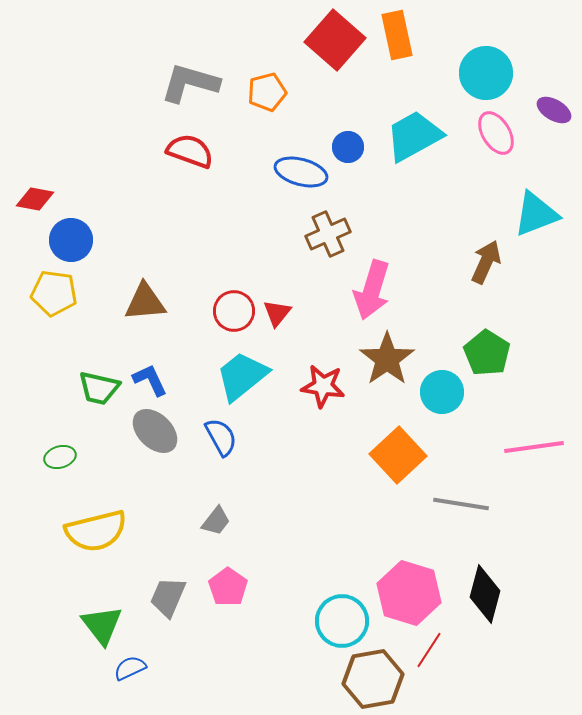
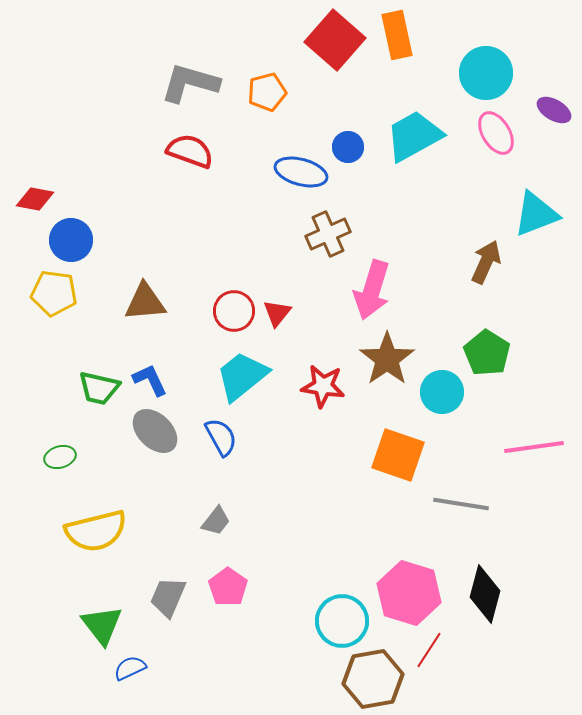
orange square at (398, 455): rotated 28 degrees counterclockwise
